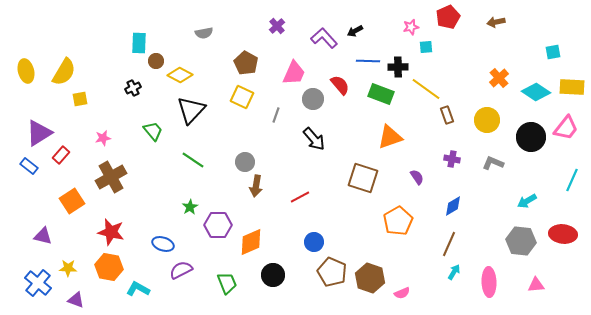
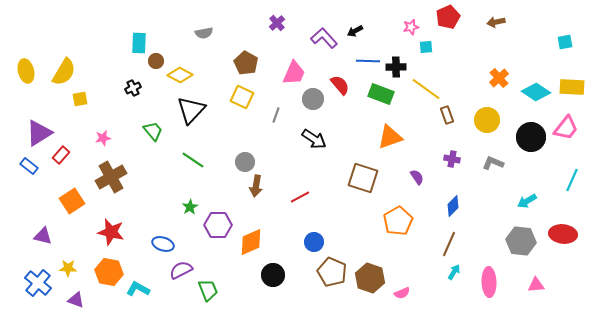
purple cross at (277, 26): moved 3 px up
cyan square at (553, 52): moved 12 px right, 10 px up
black cross at (398, 67): moved 2 px left
black arrow at (314, 139): rotated 15 degrees counterclockwise
blue diamond at (453, 206): rotated 15 degrees counterclockwise
orange hexagon at (109, 267): moved 5 px down
green trapezoid at (227, 283): moved 19 px left, 7 px down
